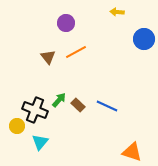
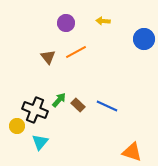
yellow arrow: moved 14 px left, 9 px down
